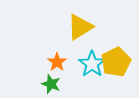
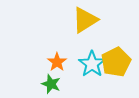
yellow triangle: moved 5 px right, 7 px up
